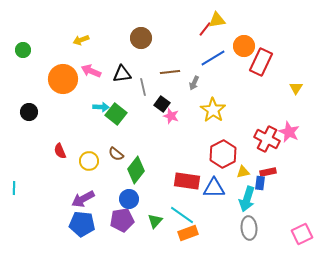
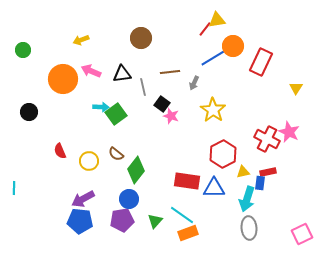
orange circle at (244, 46): moved 11 px left
green square at (116, 114): rotated 15 degrees clockwise
blue pentagon at (82, 224): moved 2 px left, 3 px up
